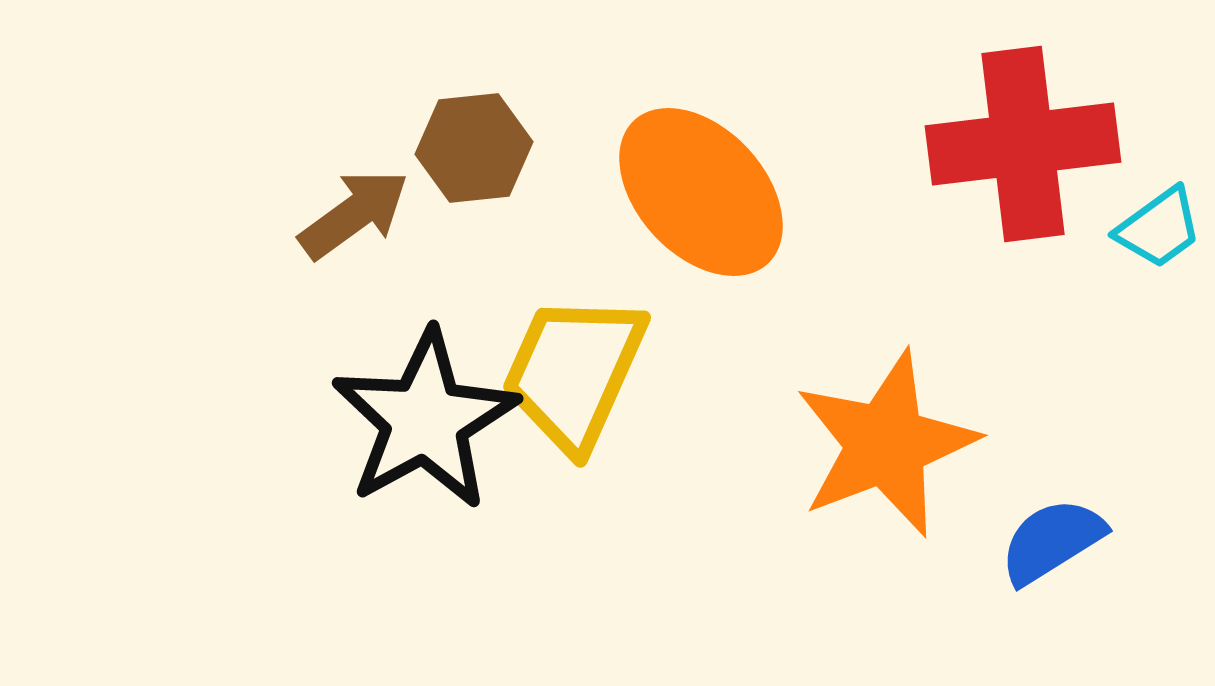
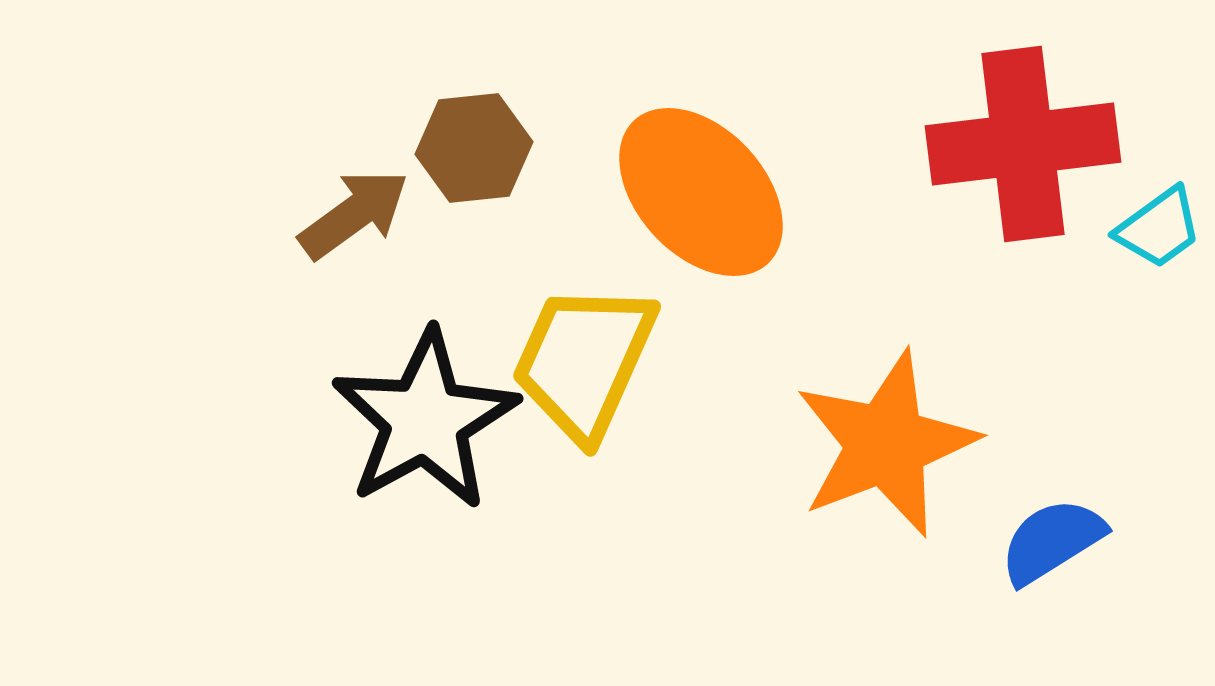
yellow trapezoid: moved 10 px right, 11 px up
